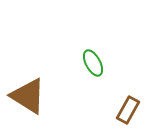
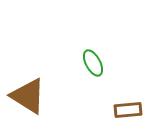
brown rectangle: rotated 56 degrees clockwise
